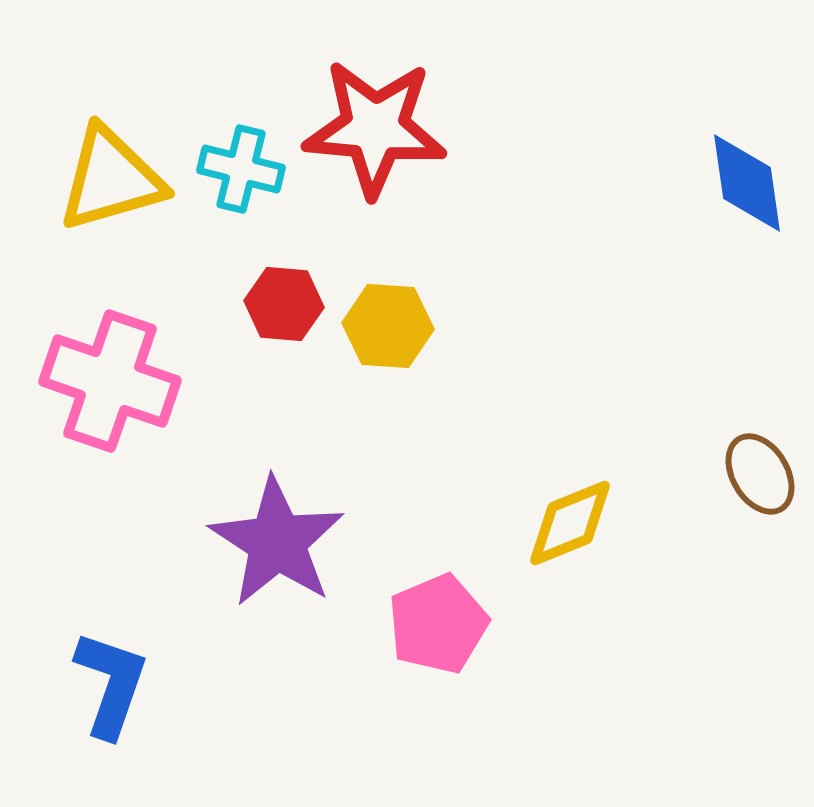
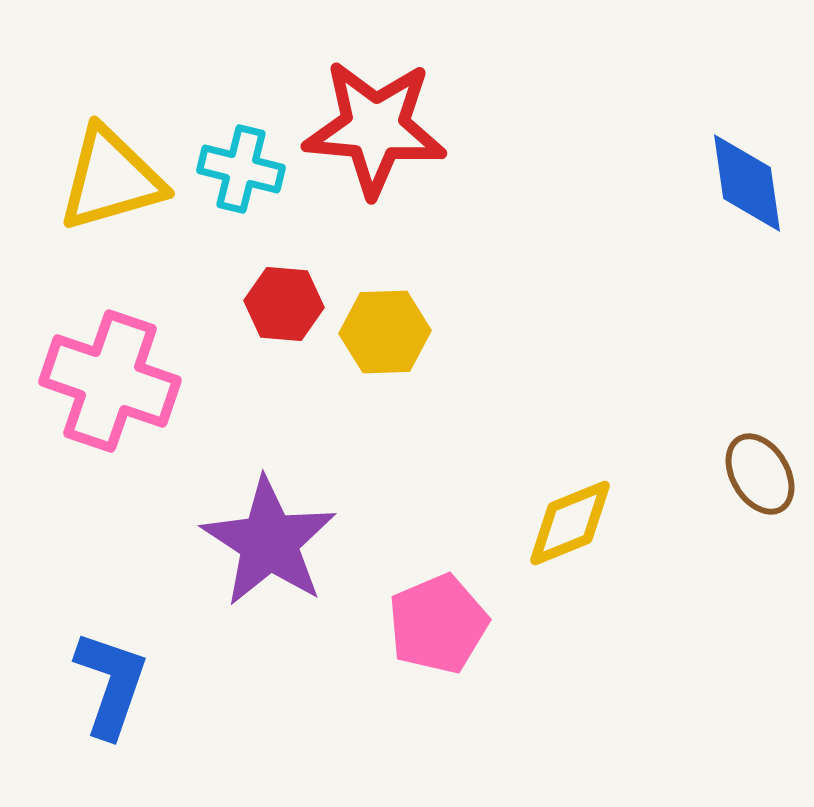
yellow hexagon: moved 3 px left, 6 px down; rotated 6 degrees counterclockwise
purple star: moved 8 px left
